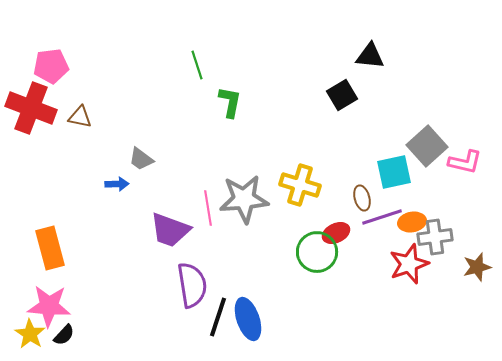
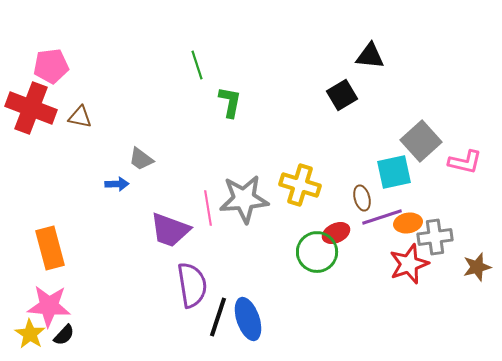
gray square: moved 6 px left, 5 px up
orange ellipse: moved 4 px left, 1 px down
